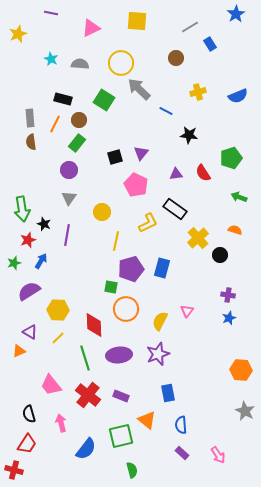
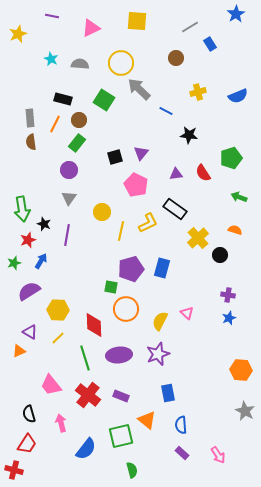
purple line at (51, 13): moved 1 px right, 3 px down
yellow line at (116, 241): moved 5 px right, 10 px up
pink triangle at (187, 311): moved 2 px down; rotated 24 degrees counterclockwise
